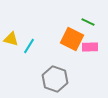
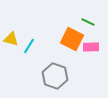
pink rectangle: moved 1 px right
gray hexagon: moved 3 px up
